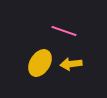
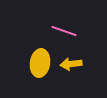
yellow ellipse: rotated 24 degrees counterclockwise
